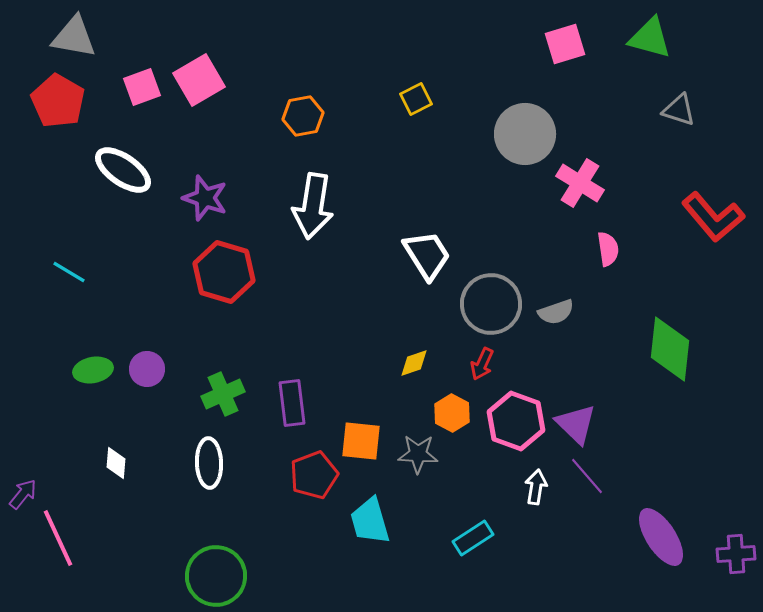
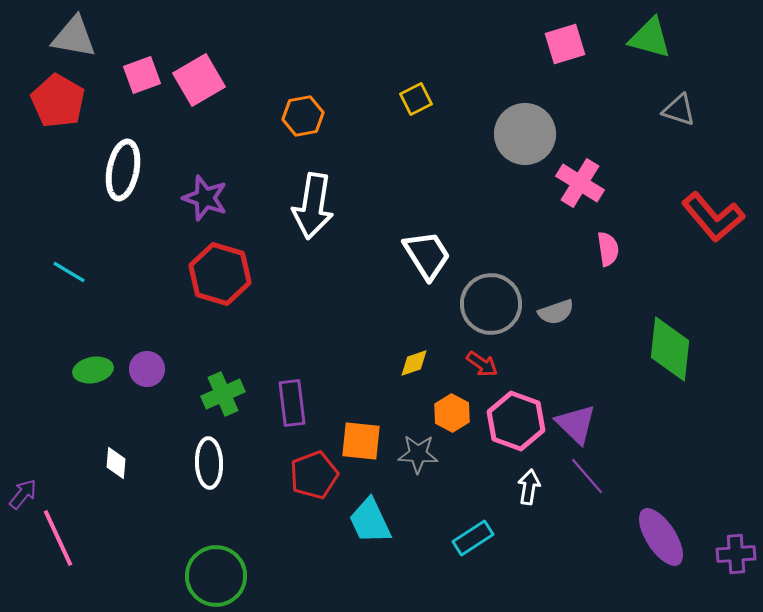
pink square at (142, 87): moved 12 px up
white ellipse at (123, 170): rotated 66 degrees clockwise
red hexagon at (224, 272): moved 4 px left, 2 px down
red arrow at (482, 364): rotated 80 degrees counterclockwise
white arrow at (536, 487): moved 7 px left
cyan trapezoid at (370, 521): rotated 9 degrees counterclockwise
